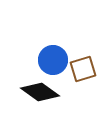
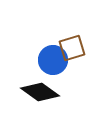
brown square: moved 11 px left, 21 px up
